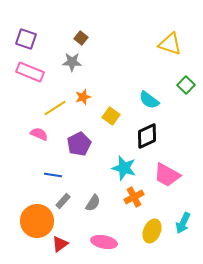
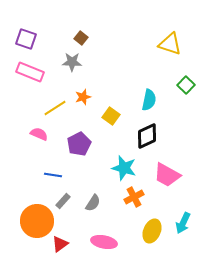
cyan semicircle: rotated 115 degrees counterclockwise
